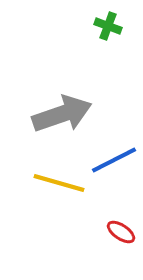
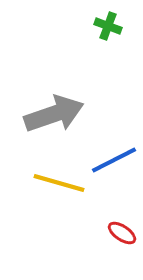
gray arrow: moved 8 px left
red ellipse: moved 1 px right, 1 px down
